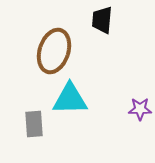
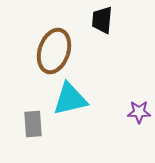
cyan triangle: rotated 12 degrees counterclockwise
purple star: moved 1 px left, 3 px down
gray rectangle: moved 1 px left
